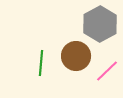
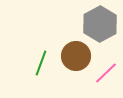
green line: rotated 15 degrees clockwise
pink line: moved 1 px left, 2 px down
